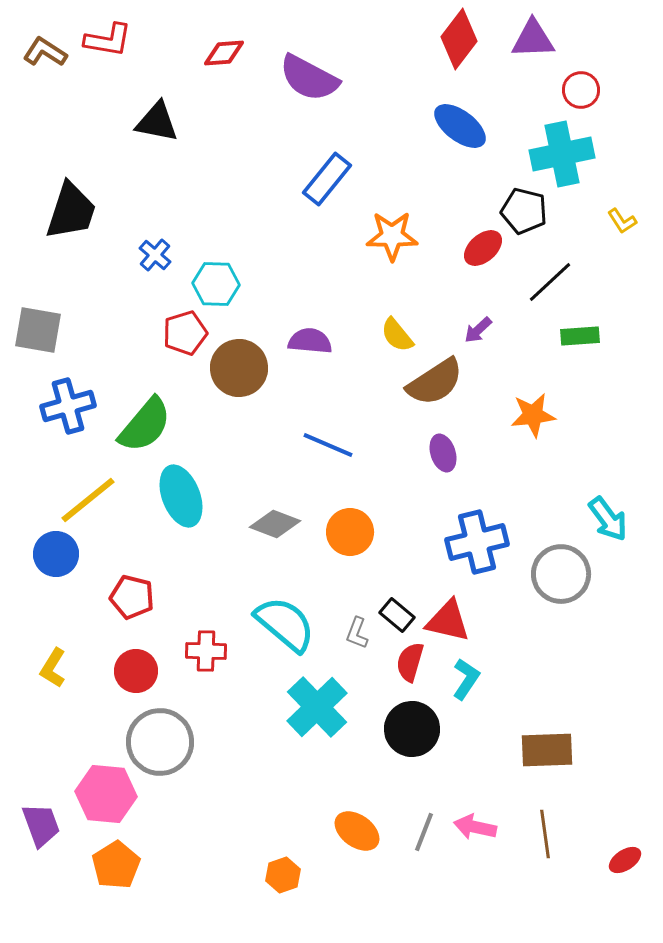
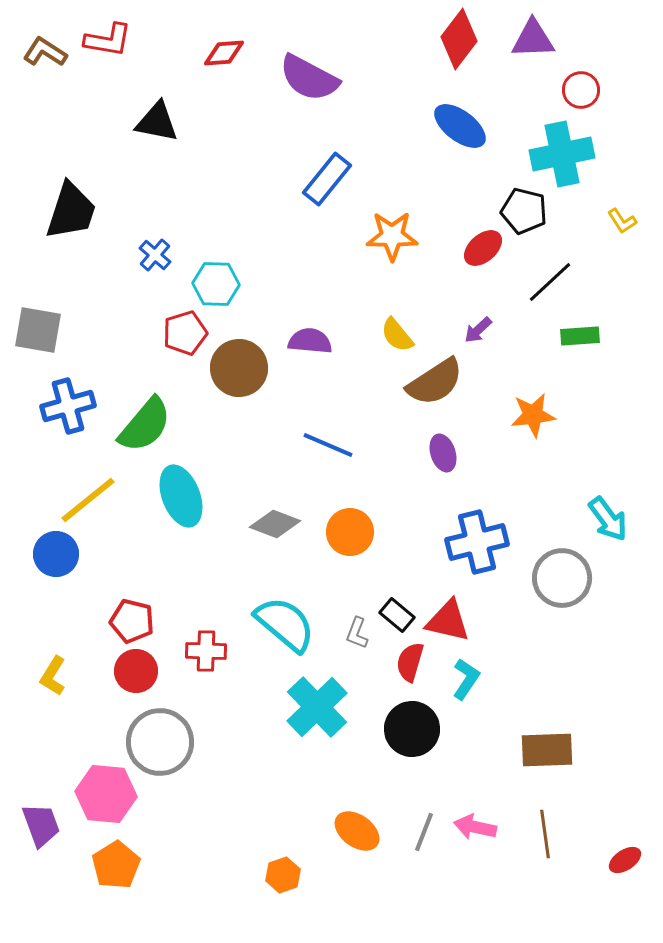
gray circle at (561, 574): moved 1 px right, 4 px down
red pentagon at (132, 597): moved 24 px down
yellow L-shape at (53, 668): moved 8 px down
